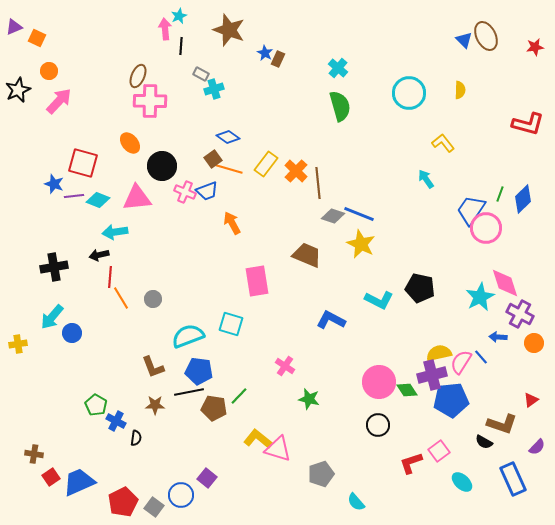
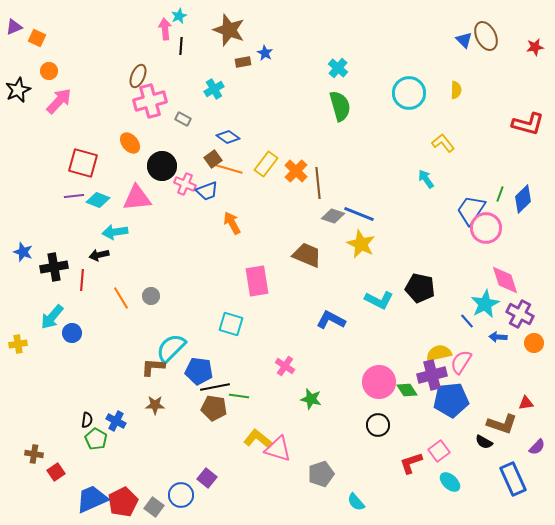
brown rectangle at (278, 59): moved 35 px left, 3 px down; rotated 56 degrees clockwise
gray rectangle at (201, 74): moved 18 px left, 45 px down
cyan cross at (214, 89): rotated 12 degrees counterclockwise
yellow semicircle at (460, 90): moved 4 px left
pink cross at (150, 101): rotated 16 degrees counterclockwise
blue star at (54, 184): moved 31 px left, 68 px down
pink cross at (185, 192): moved 8 px up
red line at (110, 277): moved 28 px left, 3 px down
pink diamond at (505, 283): moved 3 px up
cyan star at (480, 297): moved 5 px right, 7 px down
gray circle at (153, 299): moved 2 px left, 3 px up
cyan semicircle at (188, 336): moved 17 px left, 12 px down; rotated 24 degrees counterclockwise
blue line at (481, 357): moved 14 px left, 36 px up
brown L-shape at (153, 367): rotated 115 degrees clockwise
black line at (189, 392): moved 26 px right, 5 px up
green line at (239, 396): rotated 54 degrees clockwise
green star at (309, 399): moved 2 px right
red triangle at (531, 400): moved 5 px left, 3 px down; rotated 28 degrees clockwise
green pentagon at (96, 405): moved 34 px down
black semicircle at (136, 438): moved 49 px left, 18 px up
red square at (51, 477): moved 5 px right, 5 px up
blue trapezoid at (79, 482): moved 13 px right, 17 px down
cyan ellipse at (462, 482): moved 12 px left
